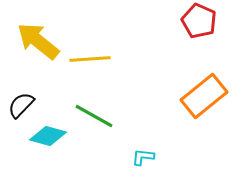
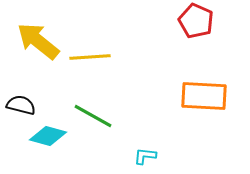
red pentagon: moved 3 px left
yellow line: moved 2 px up
orange rectangle: rotated 42 degrees clockwise
black semicircle: rotated 60 degrees clockwise
green line: moved 1 px left
cyan L-shape: moved 2 px right, 1 px up
